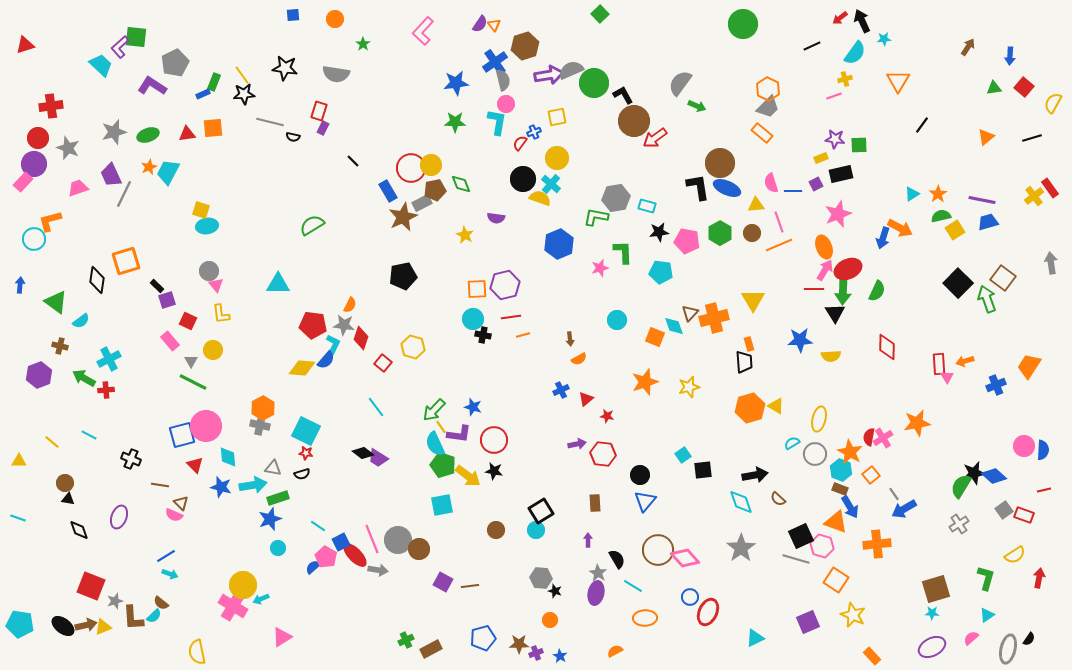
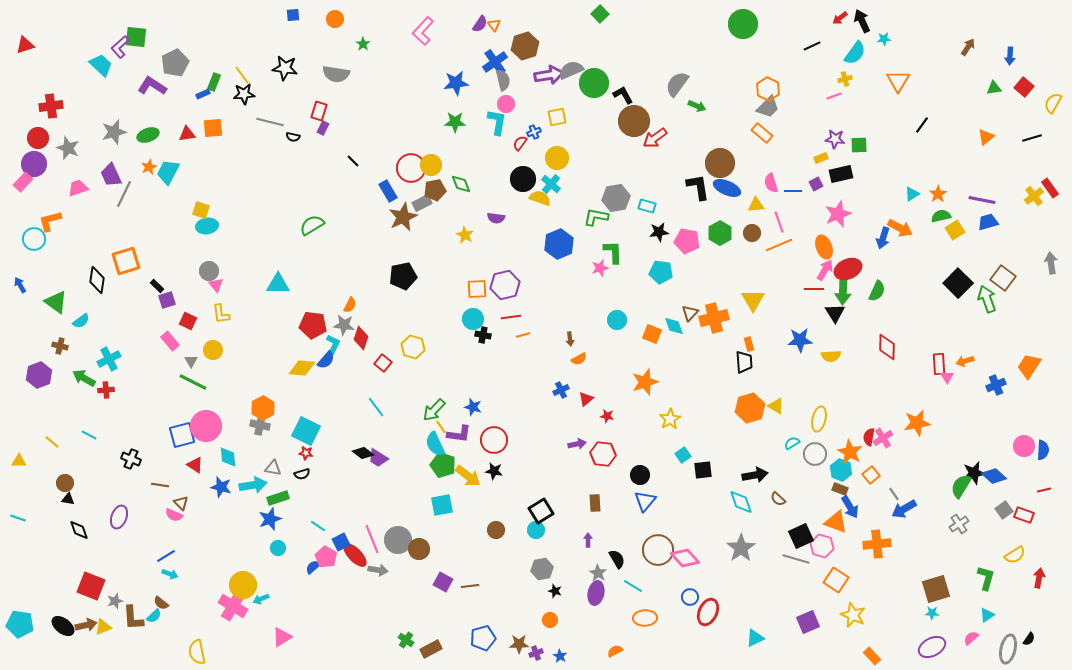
gray semicircle at (680, 83): moved 3 px left, 1 px down
green L-shape at (623, 252): moved 10 px left
blue arrow at (20, 285): rotated 35 degrees counterclockwise
orange square at (655, 337): moved 3 px left, 3 px up
yellow star at (689, 387): moved 19 px left, 32 px down; rotated 15 degrees counterclockwise
red triangle at (195, 465): rotated 12 degrees counterclockwise
gray hexagon at (541, 578): moved 1 px right, 9 px up; rotated 15 degrees counterclockwise
green cross at (406, 640): rotated 28 degrees counterclockwise
